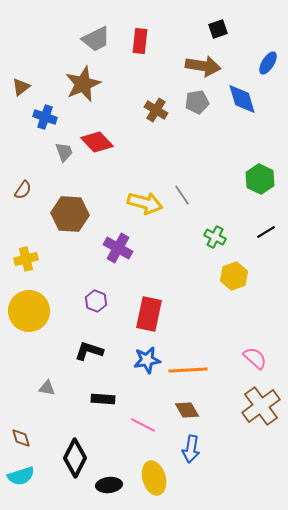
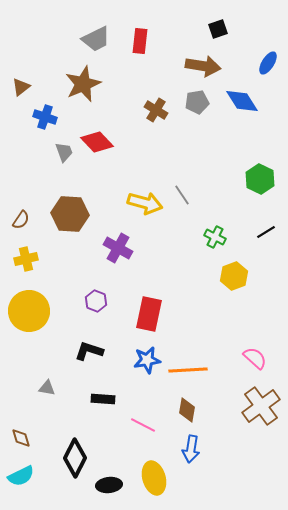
blue diamond at (242, 99): moved 2 px down; rotated 16 degrees counterclockwise
brown semicircle at (23, 190): moved 2 px left, 30 px down
brown diamond at (187, 410): rotated 40 degrees clockwise
cyan semicircle at (21, 476): rotated 8 degrees counterclockwise
